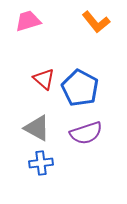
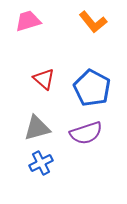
orange L-shape: moved 3 px left
blue pentagon: moved 12 px right
gray triangle: rotated 44 degrees counterclockwise
blue cross: rotated 20 degrees counterclockwise
